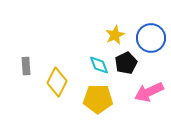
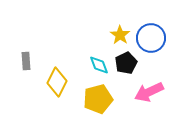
yellow star: moved 5 px right; rotated 12 degrees counterclockwise
gray rectangle: moved 5 px up
yellow pentagon: rotated 16 degrees counterclockwise
